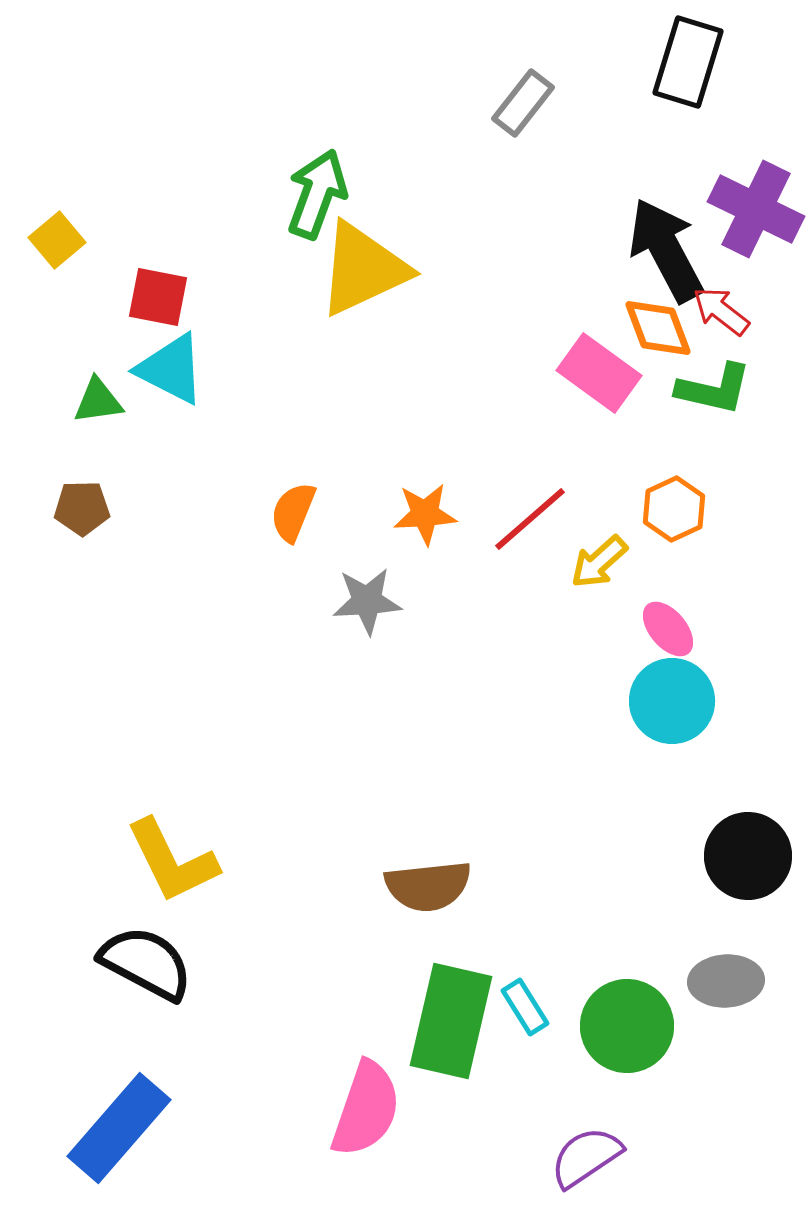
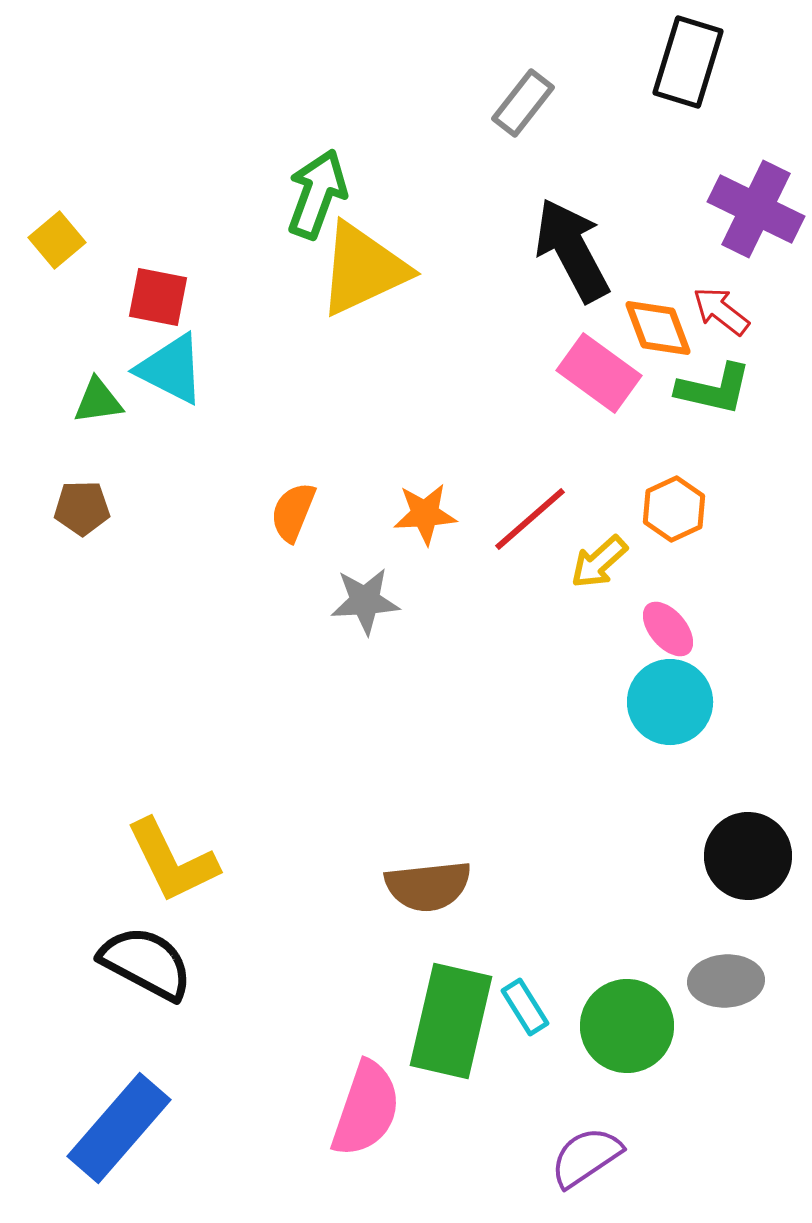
black arrow: moved 94 px left
gray star: moved 2 px left
cyan circle: moved 2 px left, 1 px down
